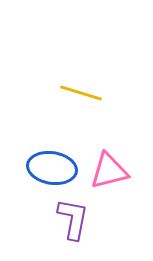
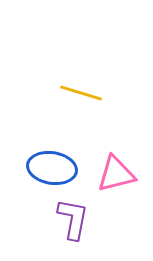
pink triangle: moved 7 px right, 3 px down
